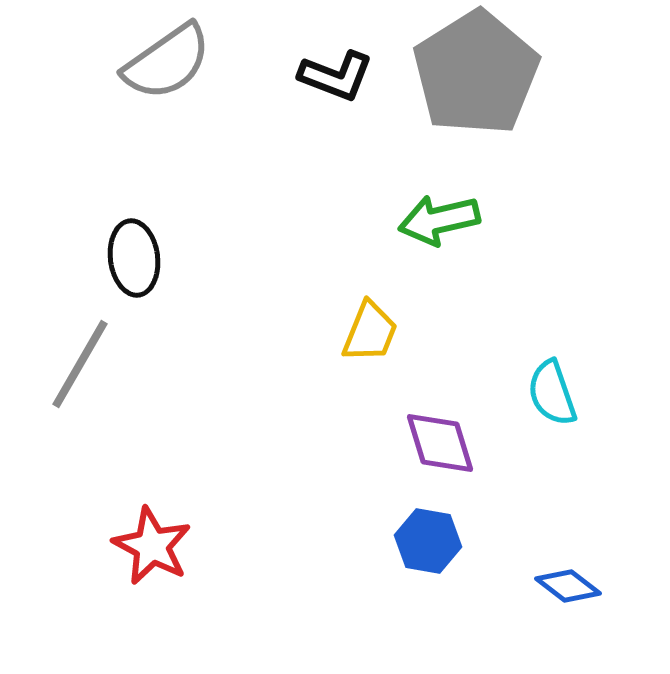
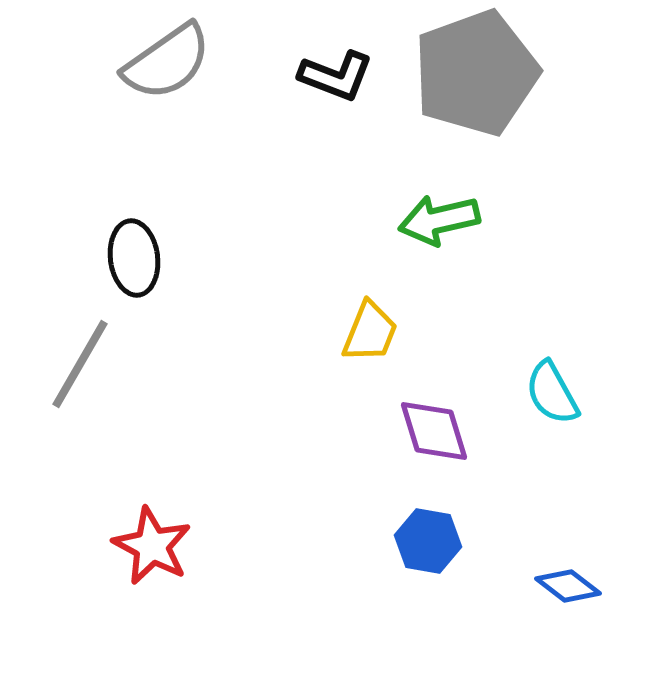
gray pentagon: rotated 12 degrees clockwise
cyan semicircle: rotated 10 degrees counterclockwise
purple diamond: moved 6 px left, 12 px up
